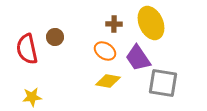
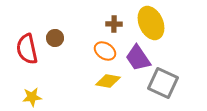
brown circle: moved 1 px down
gray square: rotated 16 degrees clockwise
